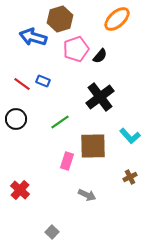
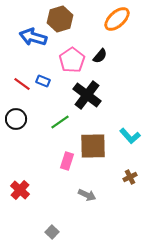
pink pentagon: moved 4 px left, 11 px down; rotated 15 degrees counterclockwise
black cross: moved 13 px left, 2 px up; rotated 16 degrees counterclockwise
